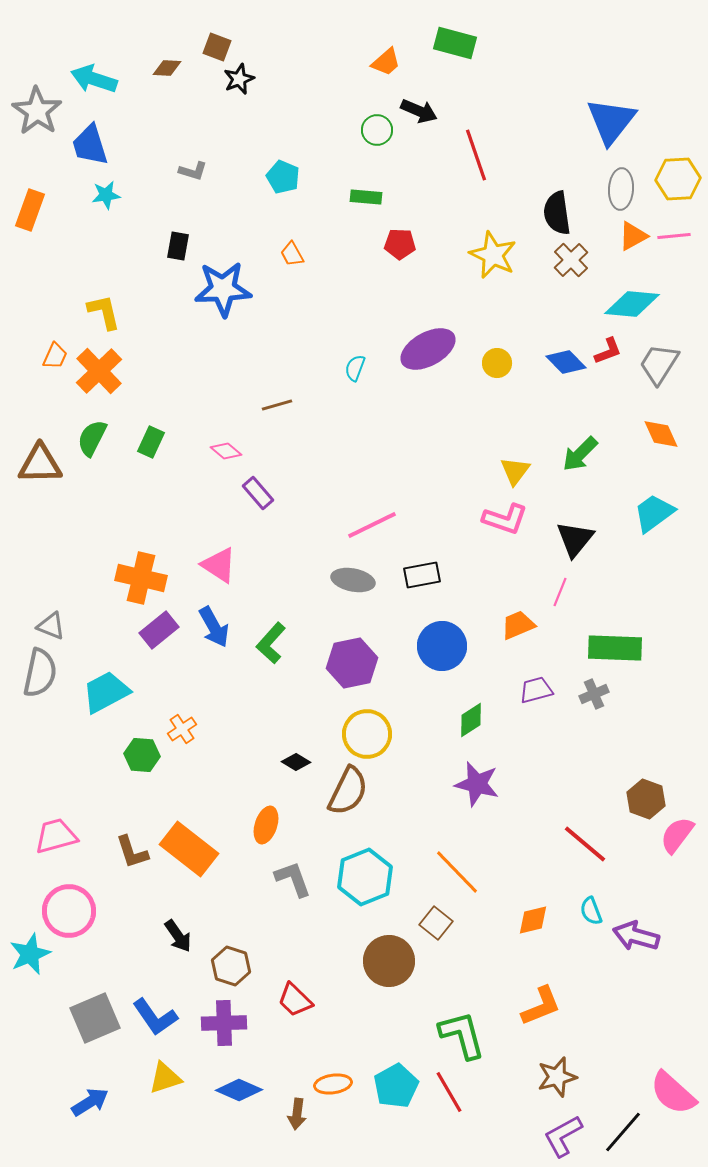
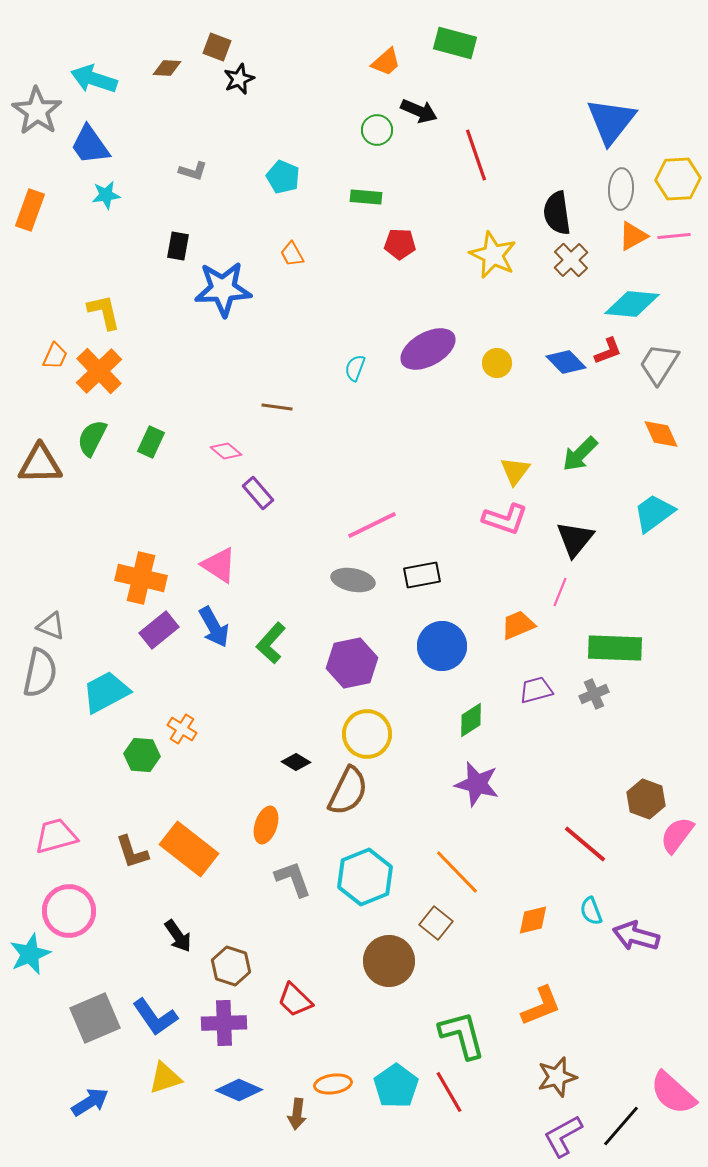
blue trapezoid at (90, 145): rotated 18 degrees counterclockwise
brown line at (277, 405): moved 2 px down; rotated 24 degrees clockwise
orange cross at (182, 729): rotated 24 degrees counterclockwise
cyan pentagon at (396, 1086): rotated 6 degrees counterclockwise
black line at (623, 1132): moved 2 px left, 6 px up
